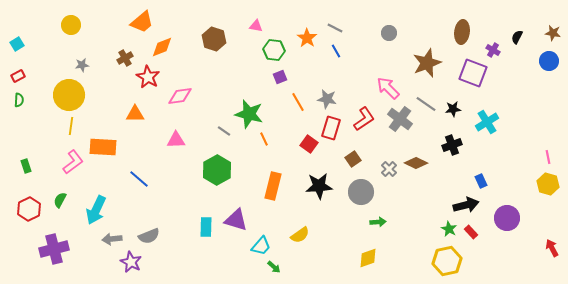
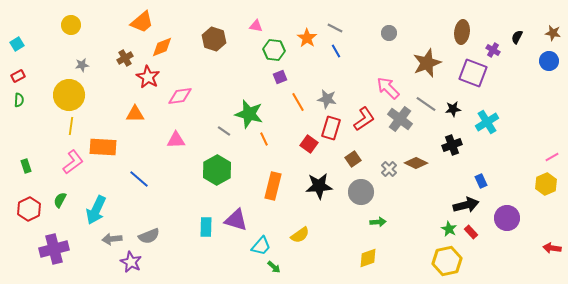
pink line at (548, 157): moved 4 px right; rotated 72 degrees clockwise
yellow hexagon at (548, 184): moved 2 px left; rotated 20 degrees clockwise
red arrow at (552, 248): rotated 54 degrees counterclockwise
